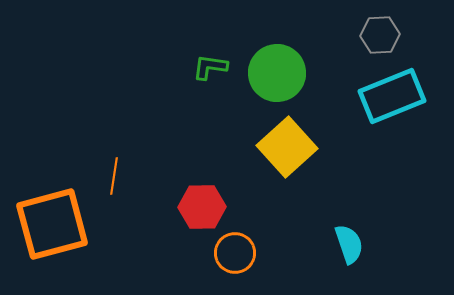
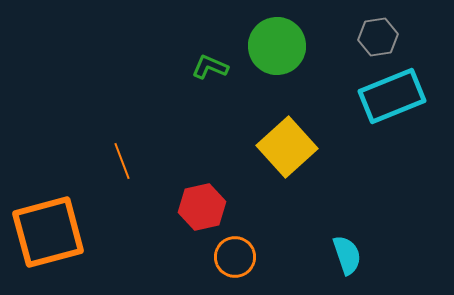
gray hexagon: moved 2 px left, 2 px down; rotated 6 degrees counterclockwise
green L-shape: rotated 15 degrees clockwise
green circle: moved 27 px up
orange line: moved 8 px right, 15 px up; rotated 30 degrees counterclockwise
red hexagon: rotated 12 degrees counterclockwise
orange square: moved 4 px left, 8 px down
cyan semicircle: moved 2 px left, 11 px down
orange circle: moved 4 px down
